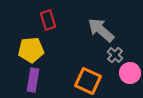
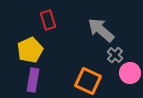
yellow pentagon: moved 1 px left; rotated 20 degrees counterclockwise
